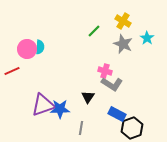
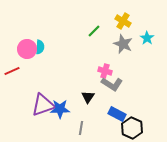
black hexagon: rotated 15 degrees counterclockwise
